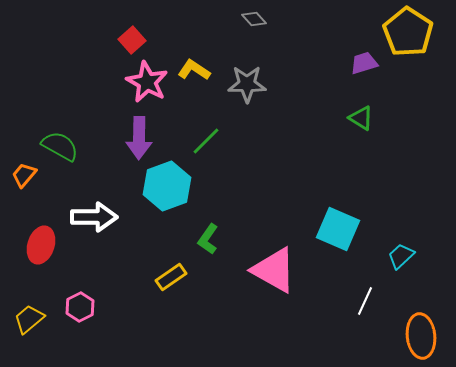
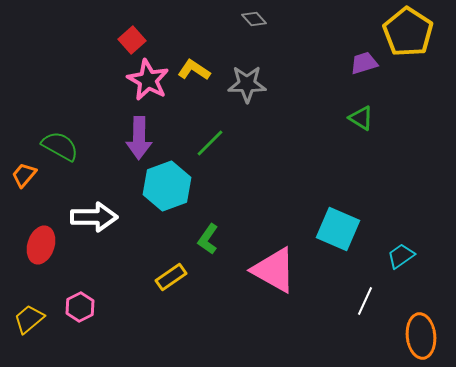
pink star: moved 1 px right, 2 px up
green line: moved 4 px right, 2 px down
cyan trapezoid: rotated 8 degrees clockwise
